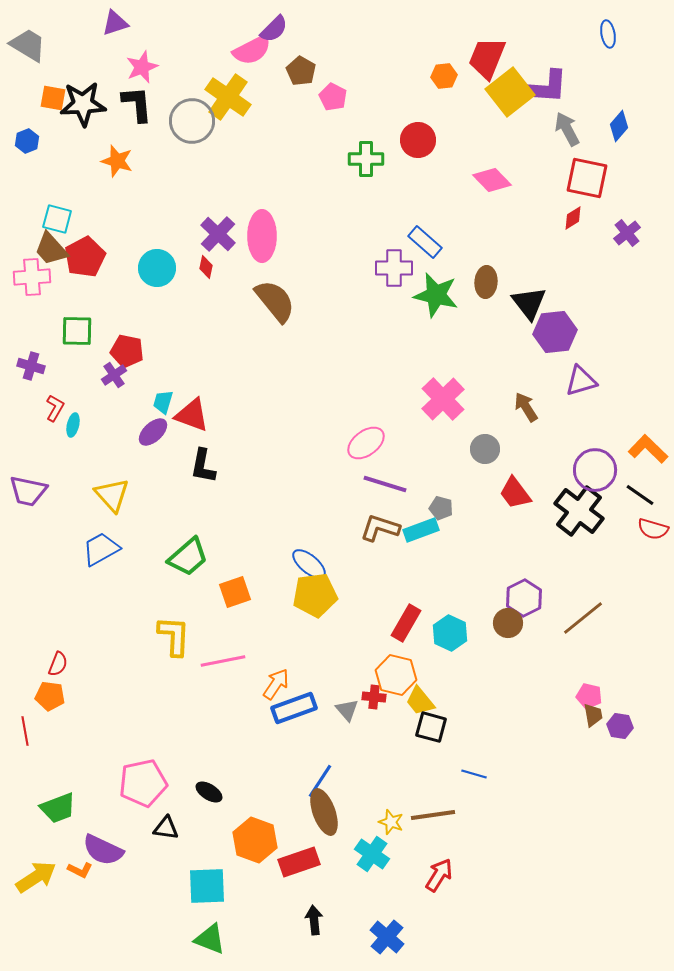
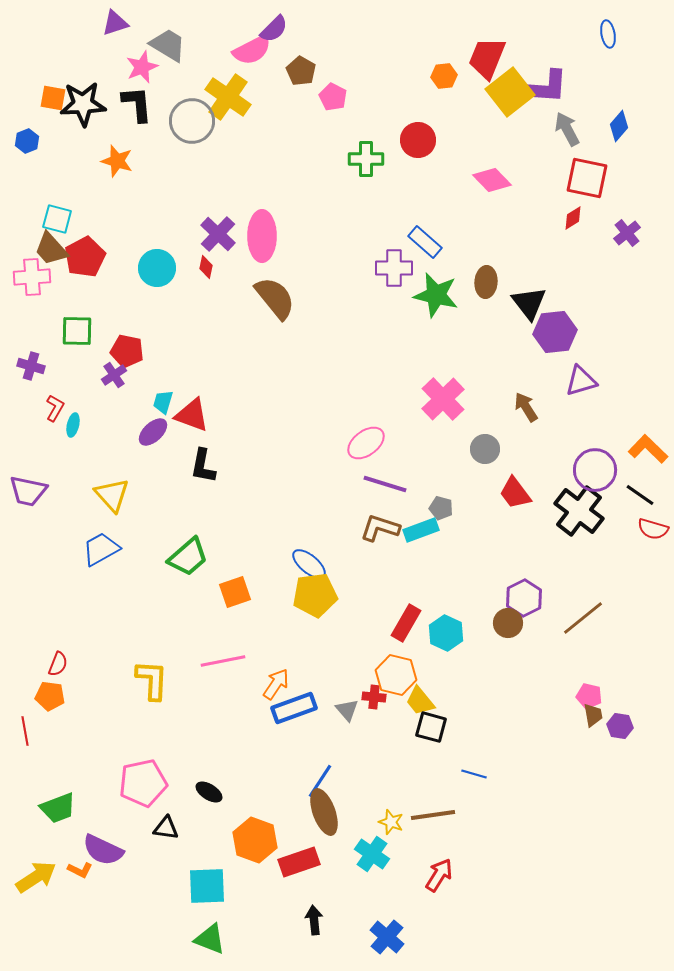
gray trapezoid at (28, 45): moved 140 px right
brown semicircle at (275, 301): moved 3 px up
cyan hexagon at (450, 633): moved 4 px left
yellow L-shape at (174, 636): moved 22 px left, 44 px down
